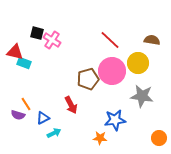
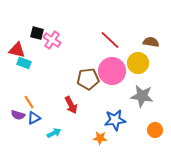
brown semicircle: moved 1 px left, 2 px down
red triangle: moved 2 px right, 2 px up
brown pentagon: rotated 10 degrees clockwise
orange line: moved 3 px right, 2 px up
blue triangle: moved 9 px left
orange circle: moved 4 px left, 8 px up
